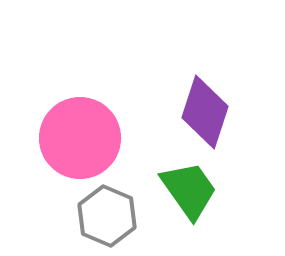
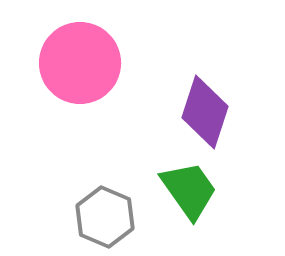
pink circle: moved 75 px up
gray hexagon: moved 2 px left, 1 px down
